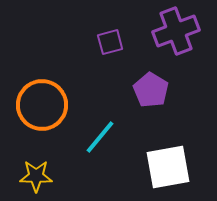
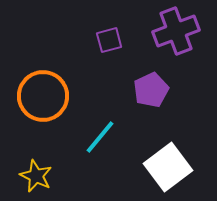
purple square: moved 1 px left, 2 px up
purple pentagon: rotated 16 degrees clockwise
orange circle: moved 1 px right, 9 px up
white square: rotated 27 degrees counterclockwise
yellow star: rotated 24 degrees clockwise
